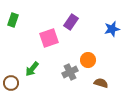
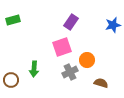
green rectangle: rotated 56 degrees clockwise
blue star: moved 1 px right, 4 px up
pink square: moved 13 px right, 9 px down
orange circle: moved 1 px left
green arrow: moved 2 px right; rotated 35 degrees counterclockwise
brown circle: moved 3 px up
